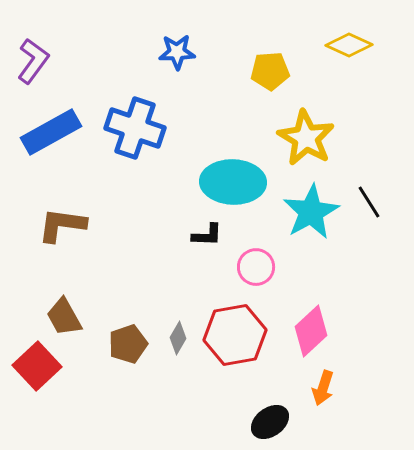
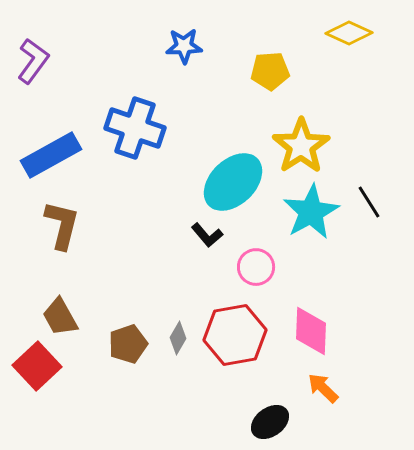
yellow diamond: moved 12 px up
blue star: moved 7 px right, 6 px up
blue rectangle: moved 23 px down
yellow star: moved 5 px left, 8 px down; rotated 8 degrees clockwise
cyan ellipse: rotated 46 degrees counterclockwise
brown L-shape: rotated 96 degrees clockwise
black L-shape: rotated 48 degrees clockwise
brown trapezoid: moved 4 px left
pink diamond: rotated 45 degrees counterclockwise
orange arrow: rotated 116 degrees clockwise
